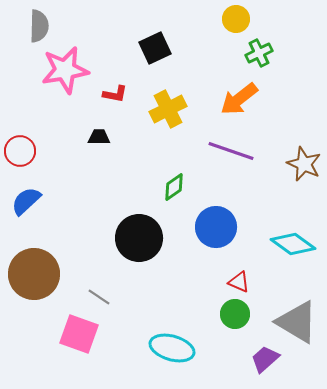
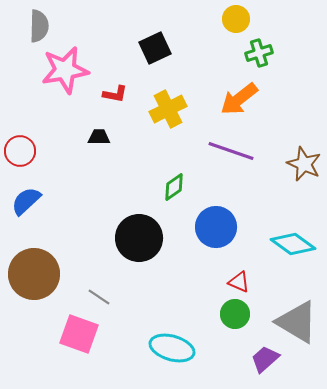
green cross: rotated 8 degrees clockwise
